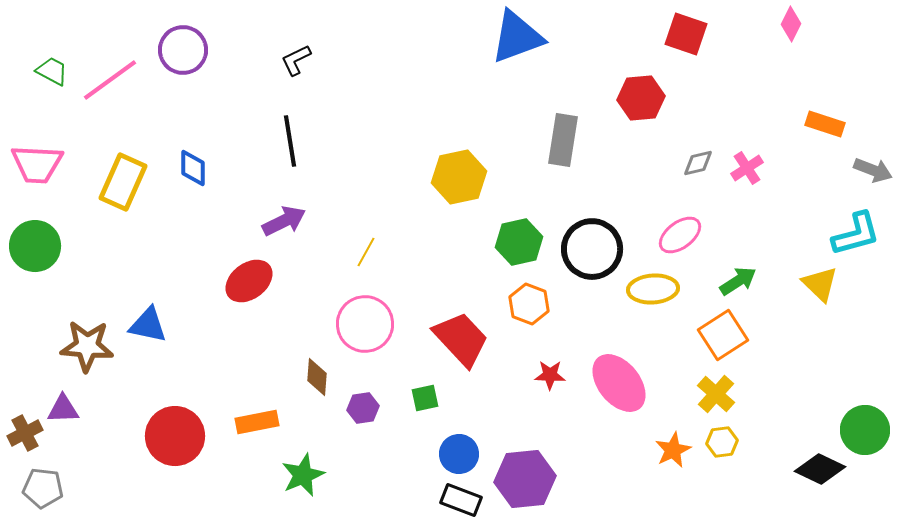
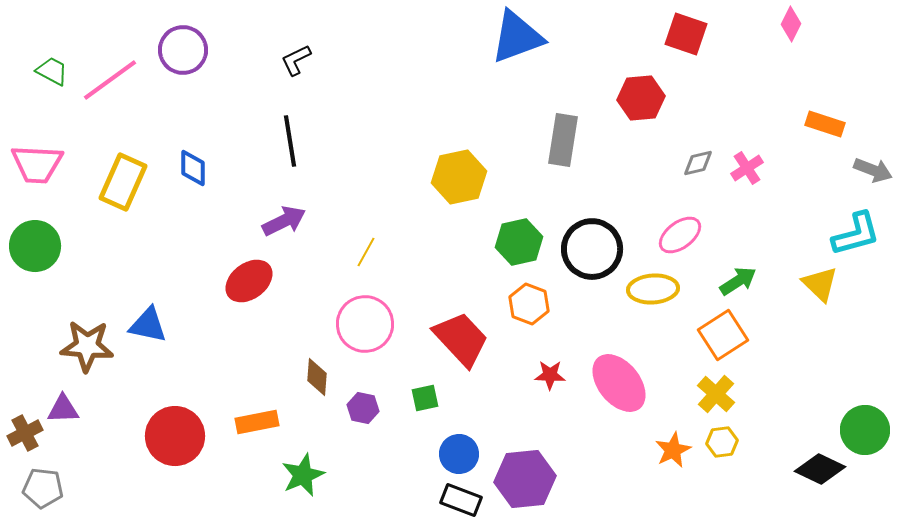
purple hexagon at (363, 408): rotated 20 degrees clockwise
